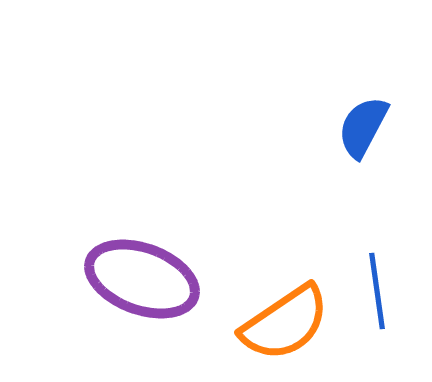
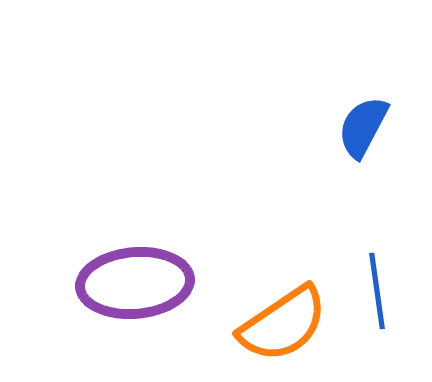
purple ellipse: moved 7 px left, 4 px down; rotated 25 degrees counterclockwise
orange semicircle: moved 2 px left, 1 px down
